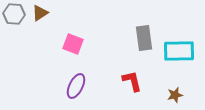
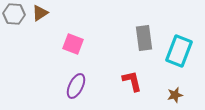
cyan rectangle: rotated 68 degrees counterclockwise
